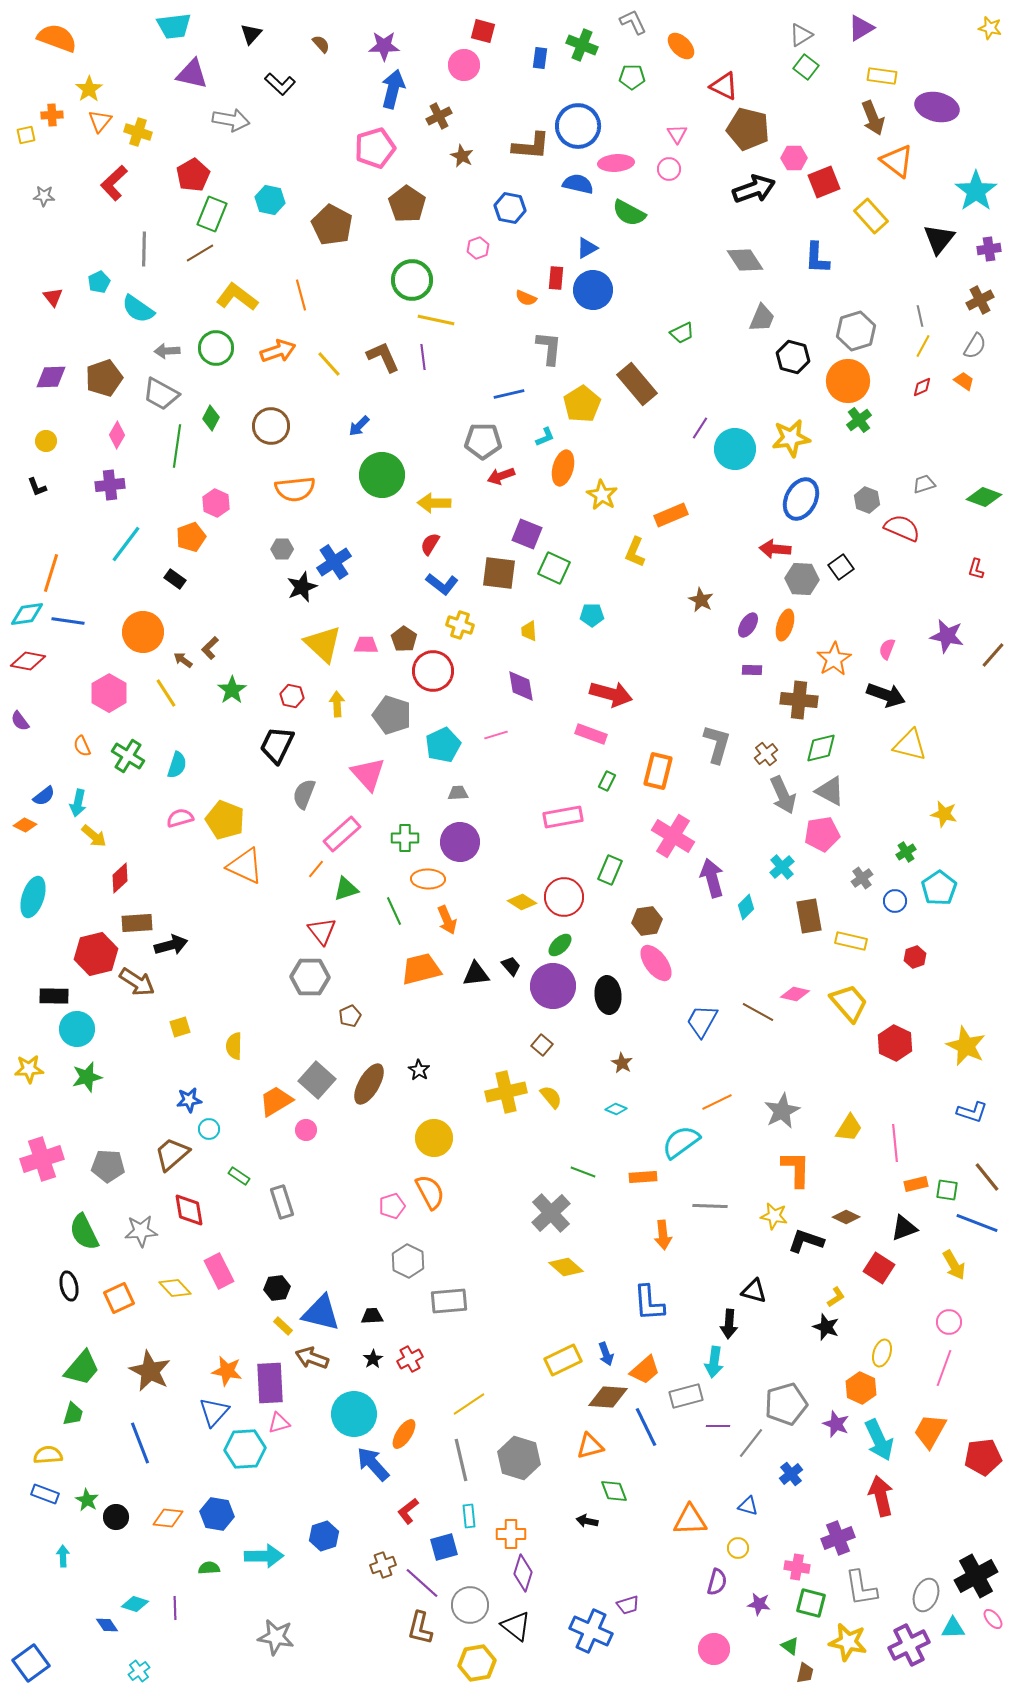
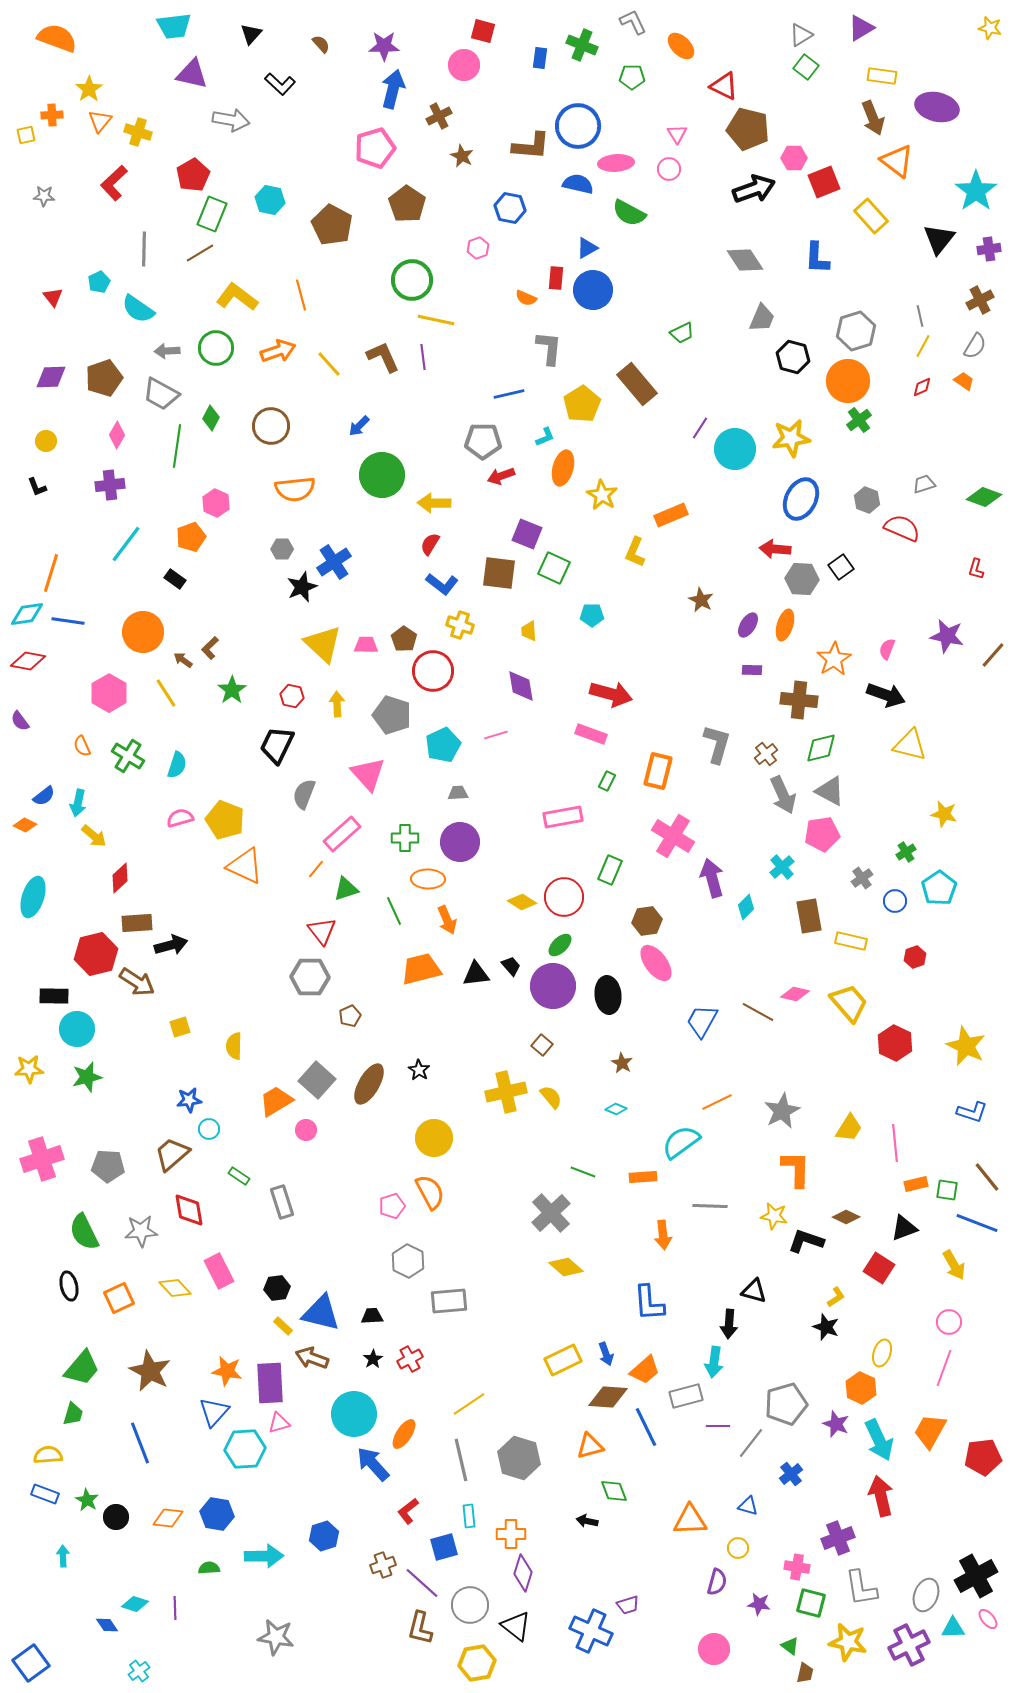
pink ellipse at (993, 1619): moved 5 px left
